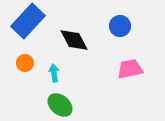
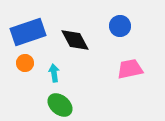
blue rectangle: moved 11 px down; rotated 28 degrees clockwise
black diamond: moved 1 px right
